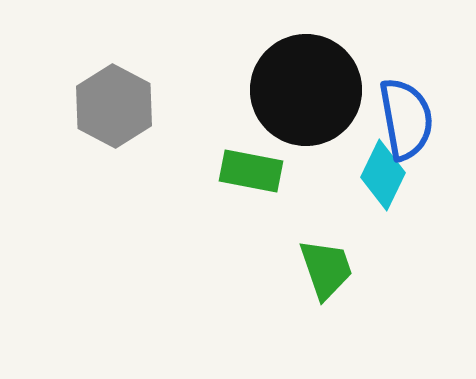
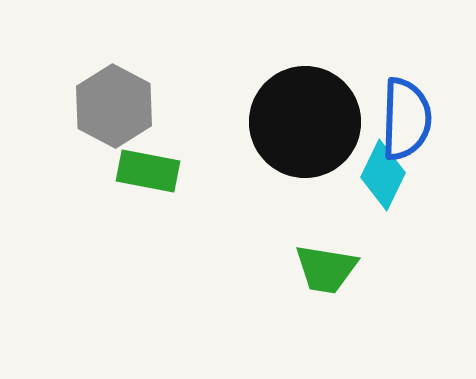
black circle: moved 1 px left, 32 px down
blue semicircle: rotated 12 degrees clockwise
green rectangle: moved 103 px left
green trapezoid: rotated 118 degrees clockwise
